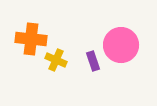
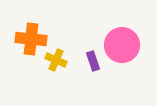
pink circle: moved 1 px right
